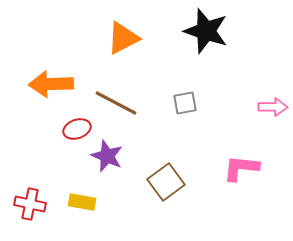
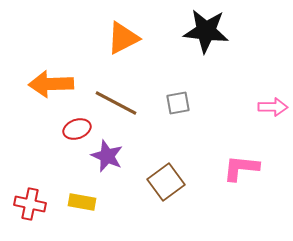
black star: rotated 12 degrees counterclockwise
gray square: moved 7 px left
